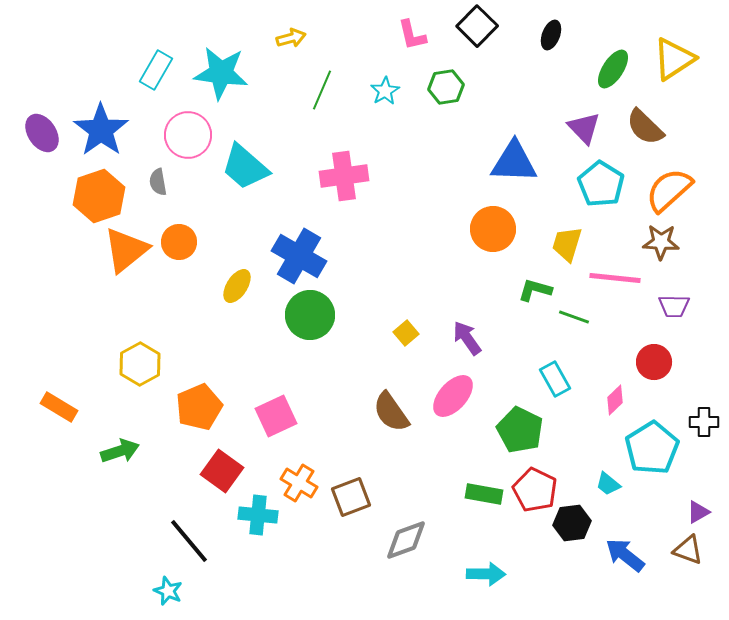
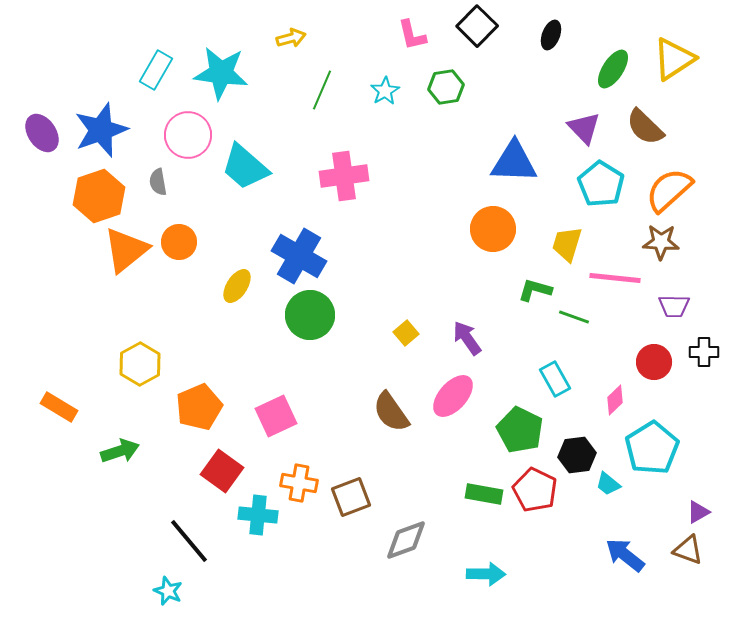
blue star at (101, 130): rotated 16 degrees clockwise
black cross at (704, 422): moved 70 px up
orange cross at (299, 483): rotated 21 degrees counterclockwise
black hexagon at (572, 523): moved 5 px right, 68 px up
